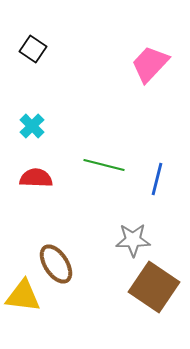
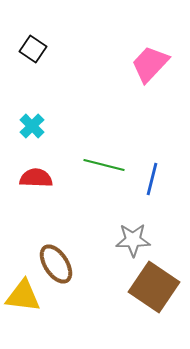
blue line: moved 5 px left
